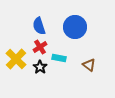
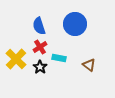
blue circle: moved 3 px up
